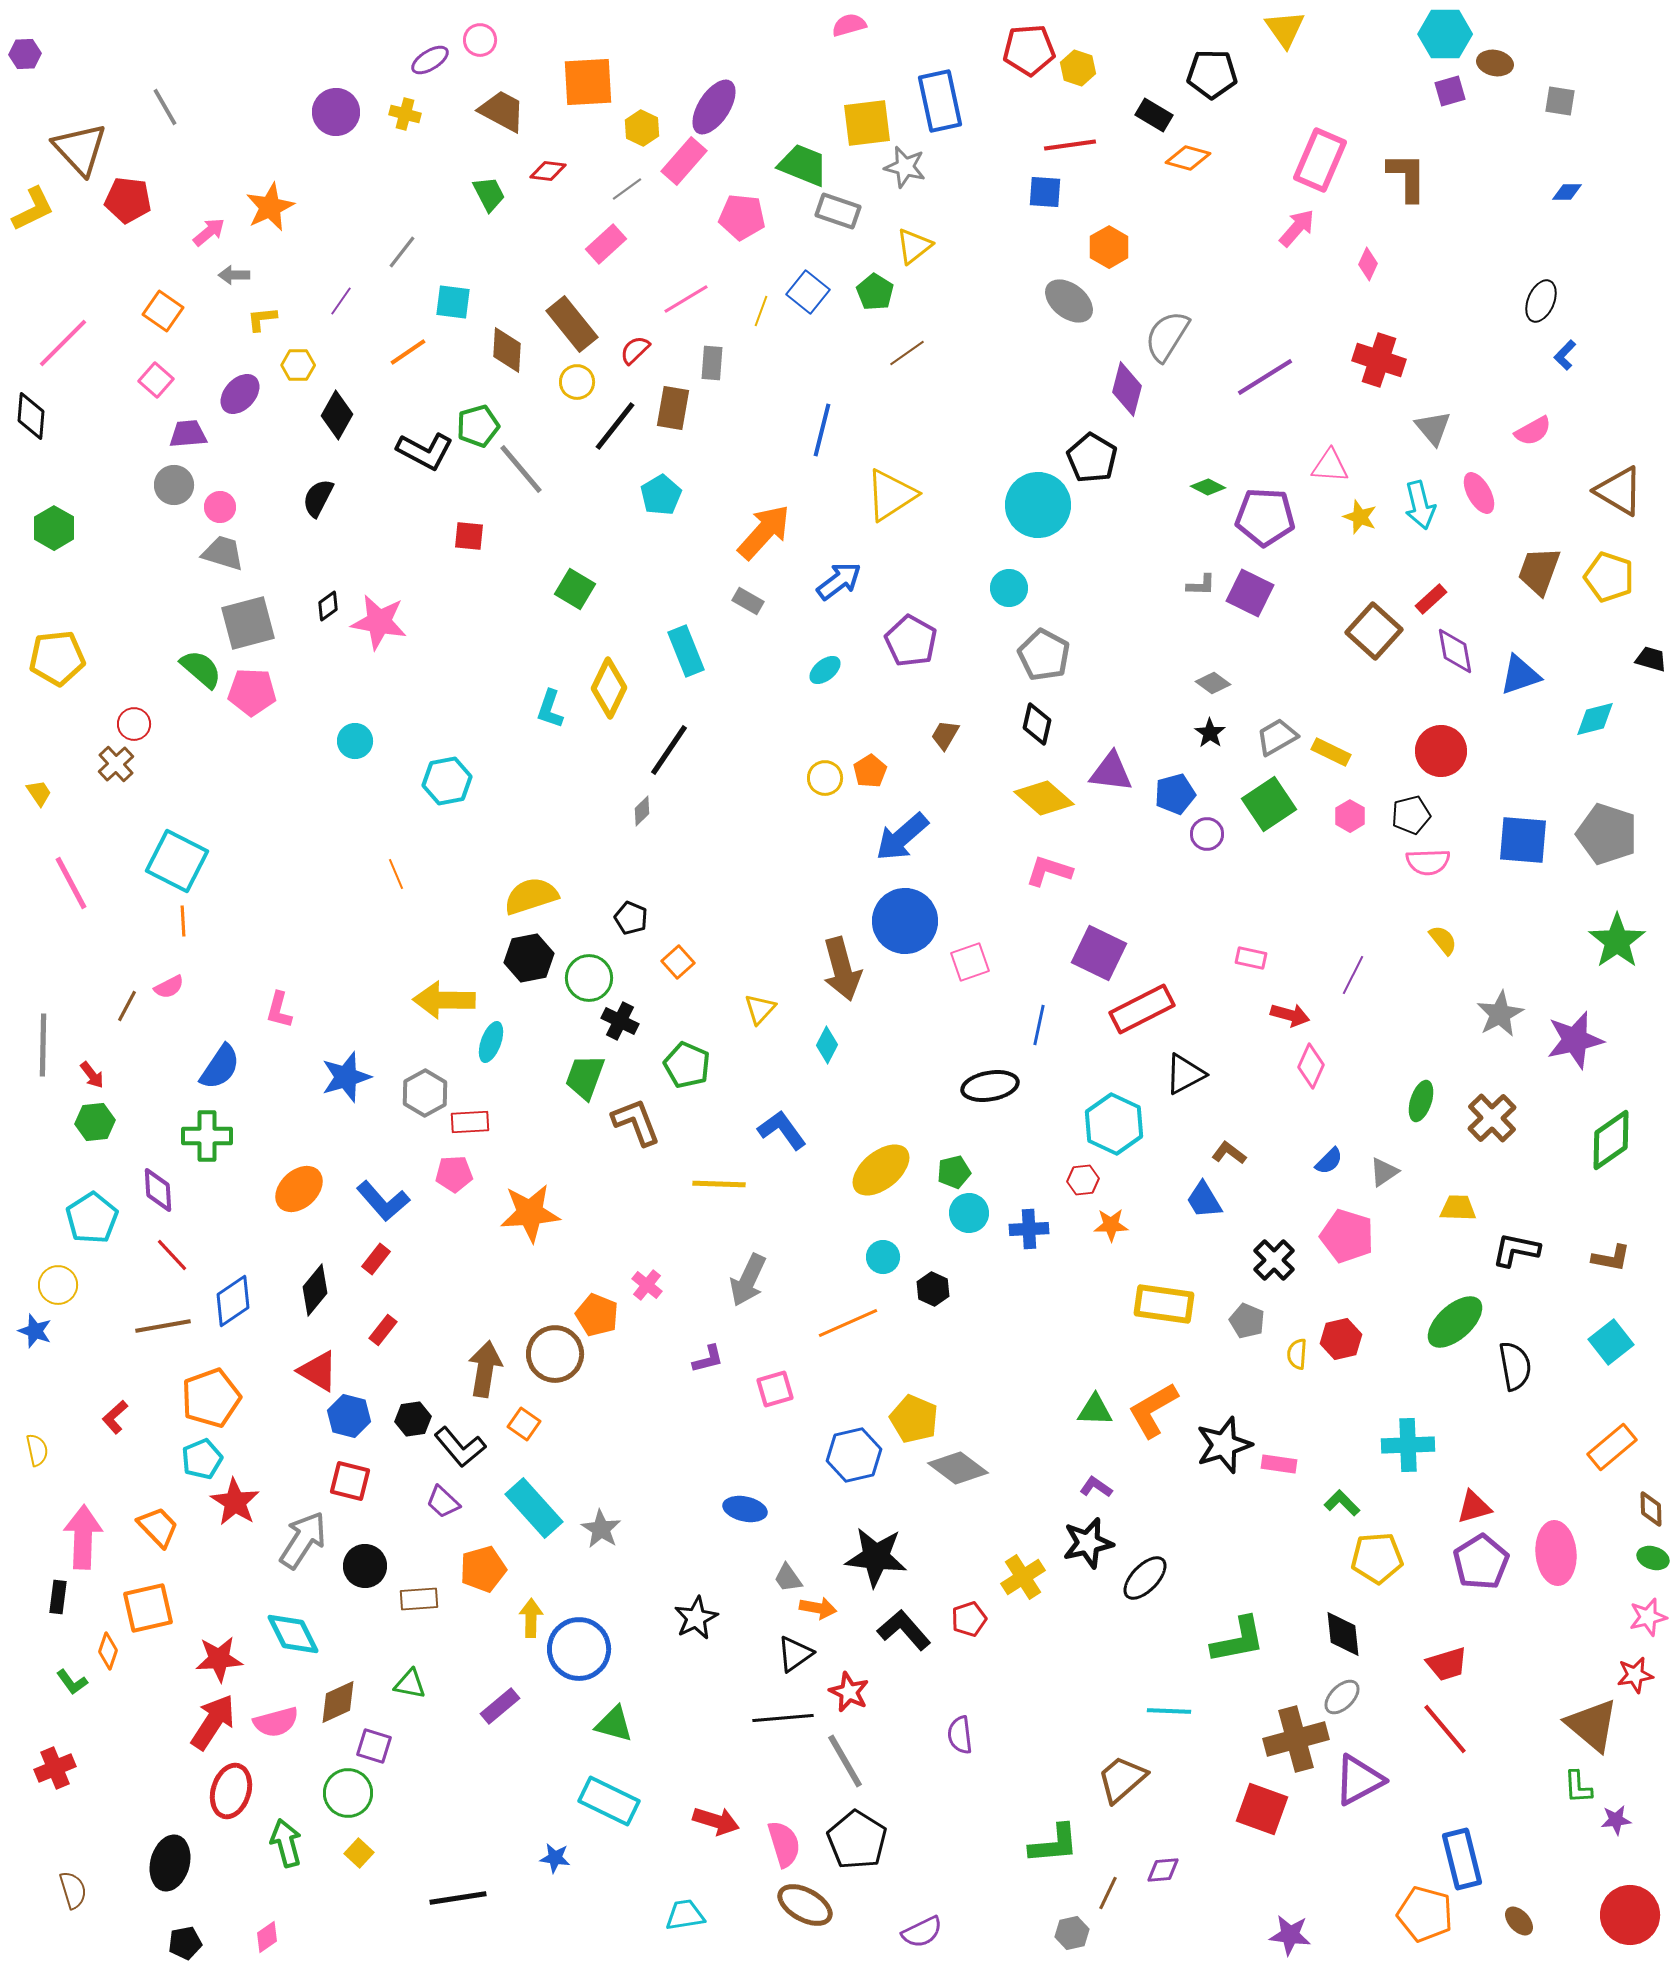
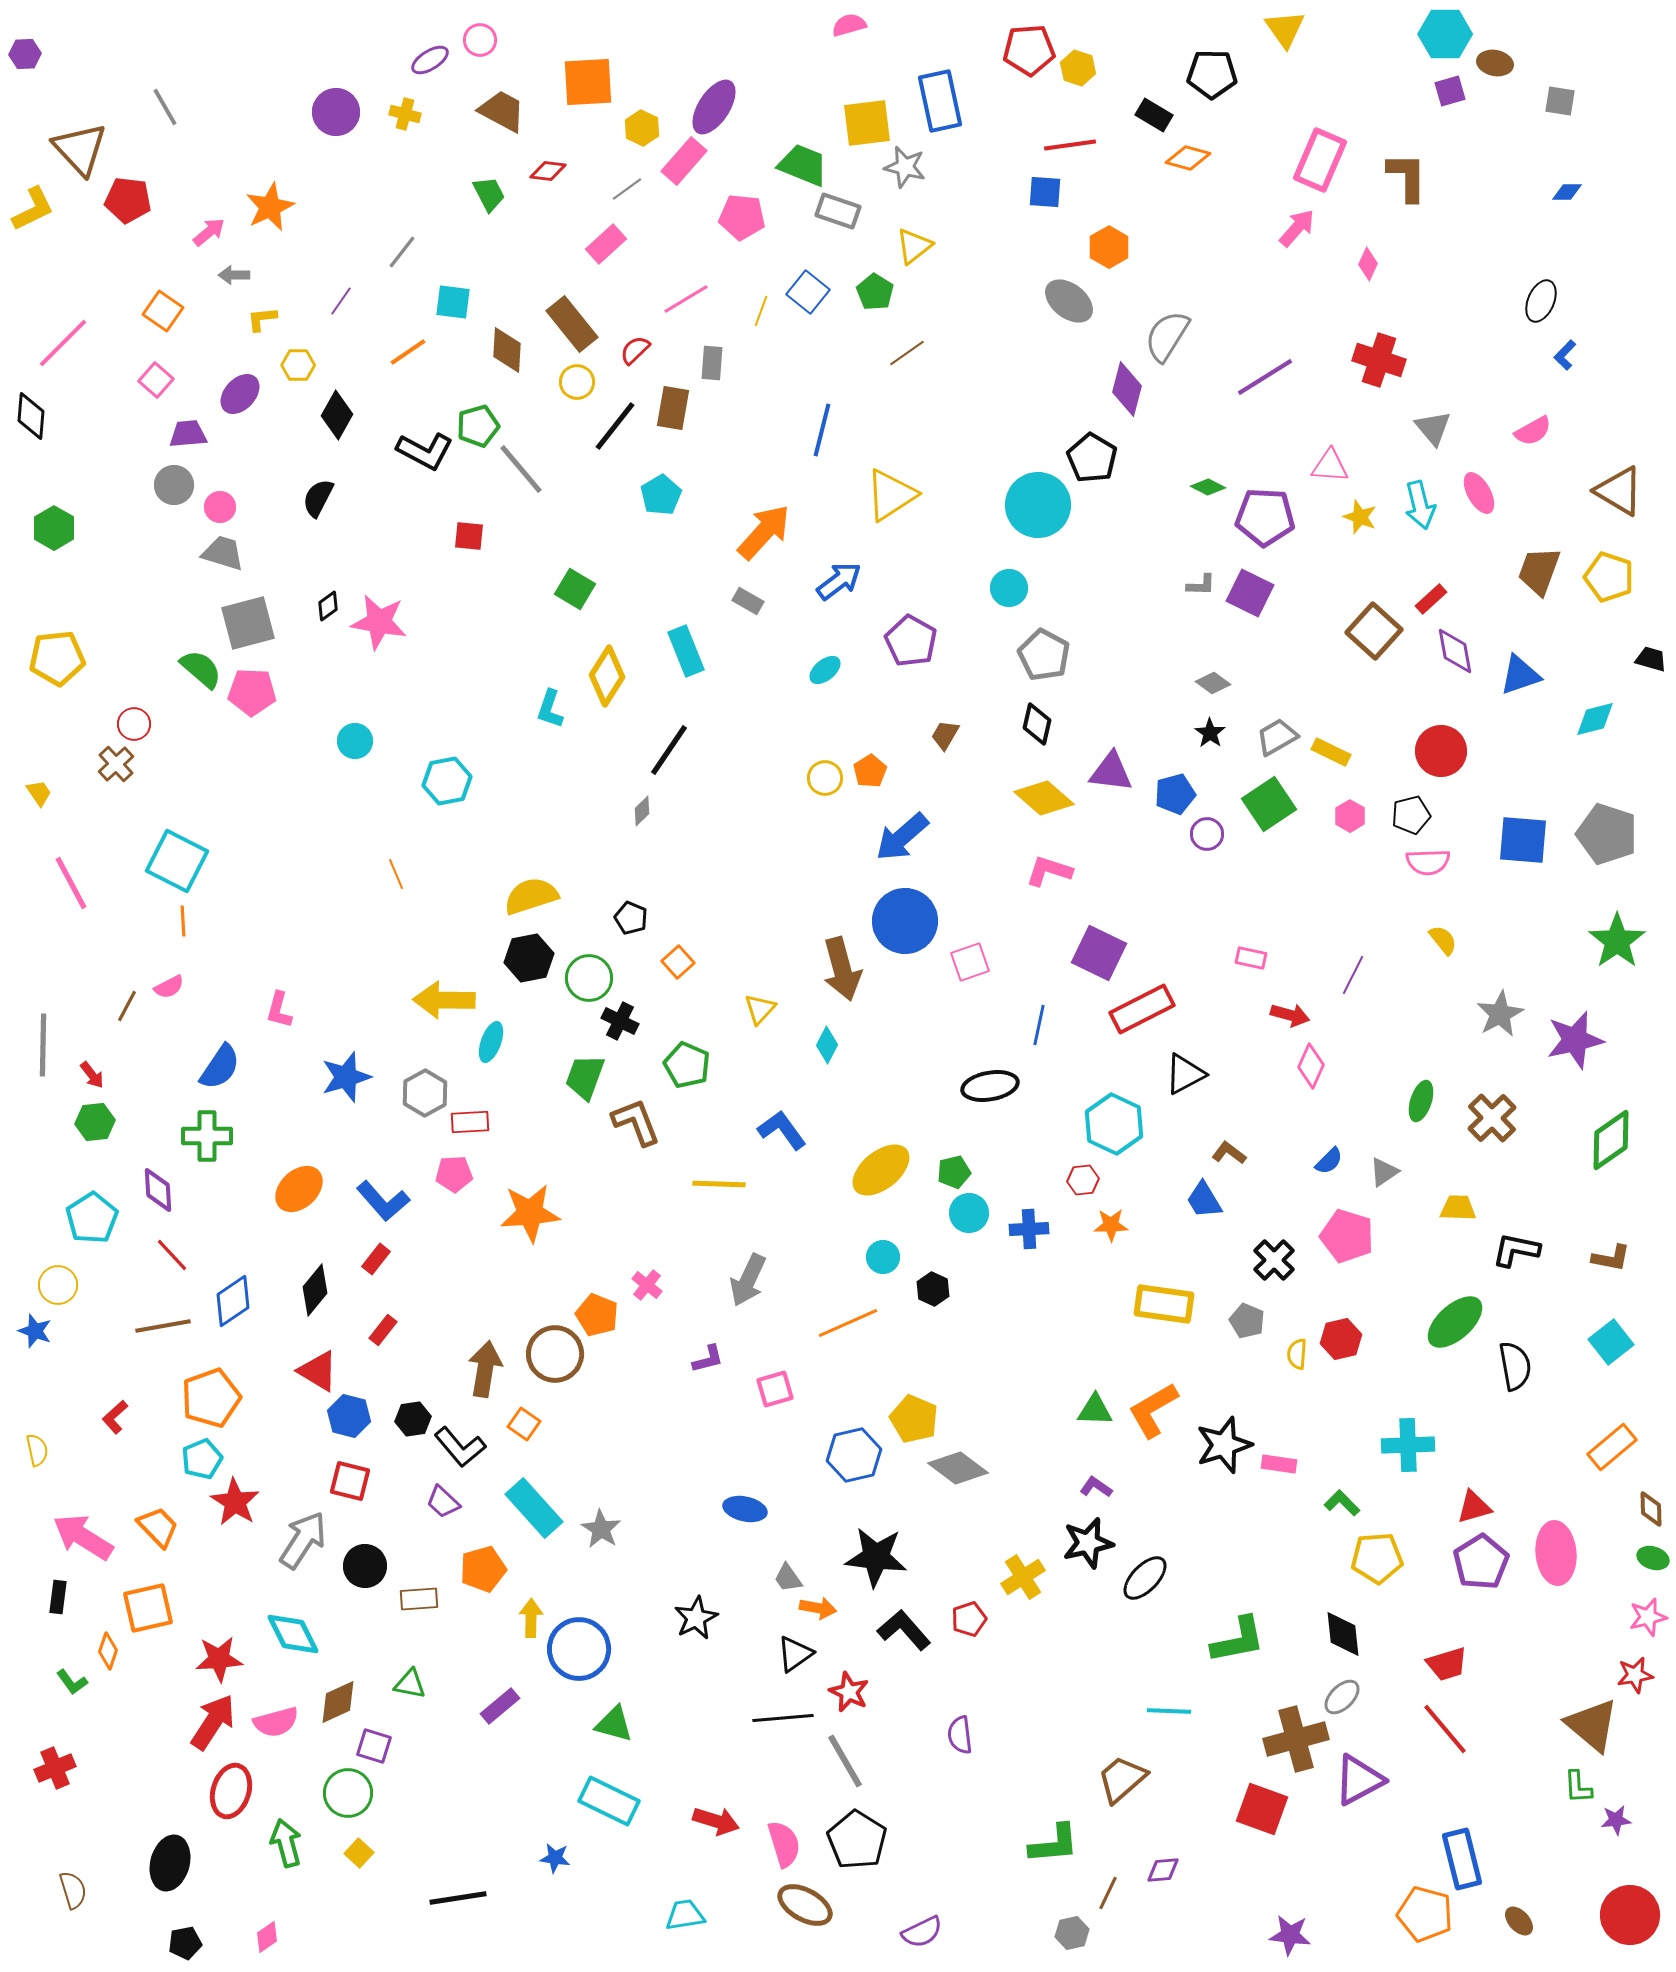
yellow diamond at (609, 688): moved 2 px left, 12 px up; rotated 6 degrees clockwise
pink arrow at (83, 1537): rotated 60 degrees counterclockwise
